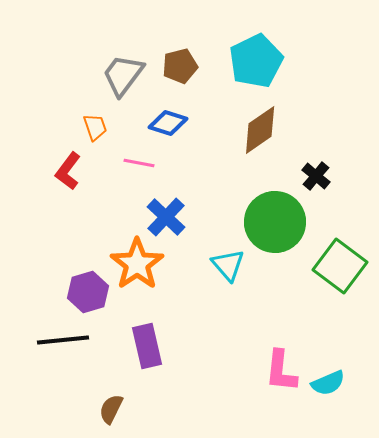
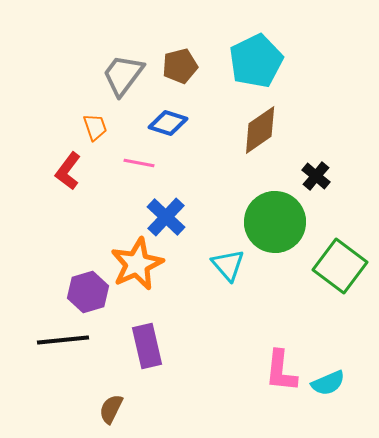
orange star: rotated 10 degrees clockwise
